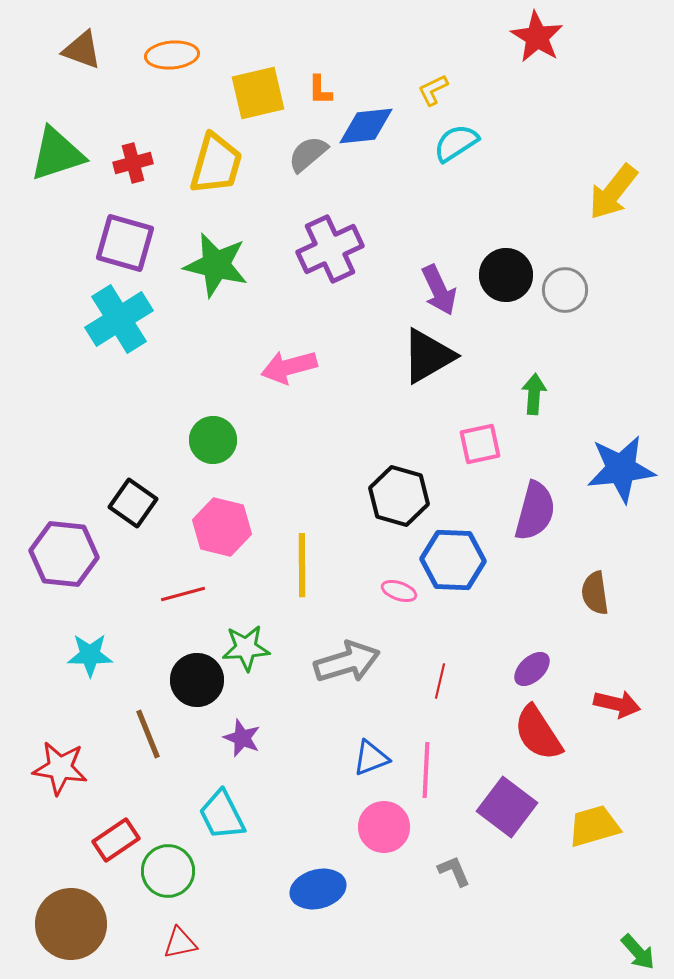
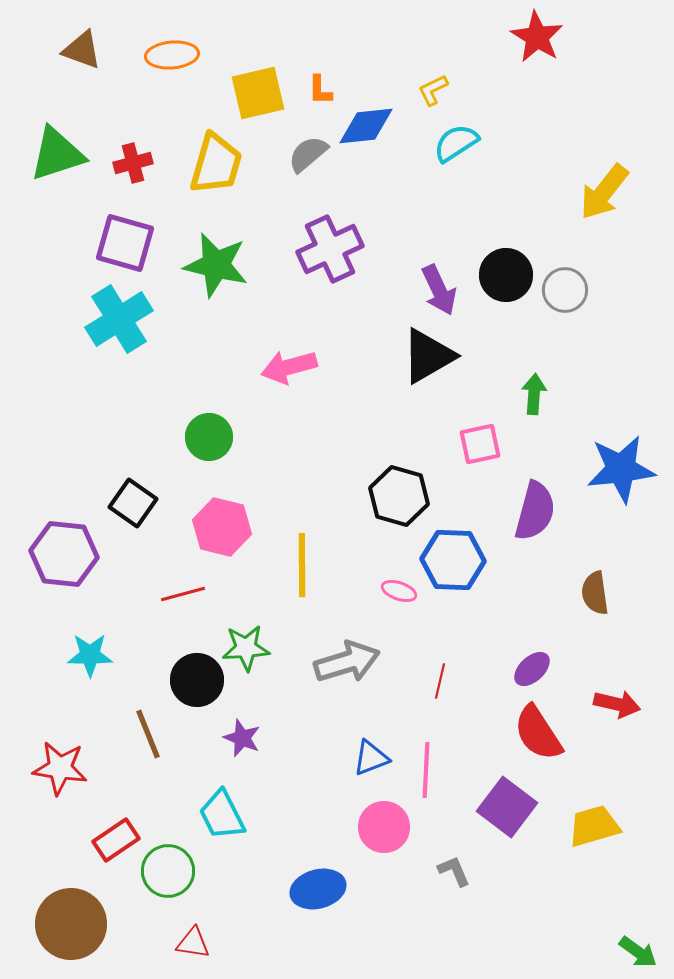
yellow arrow at (613, 192): moved 9 px left
green circle at (213, 440): moved 4 px left, 3 px up
red triangle at (180, 943): moved 13 px right; rotated 21 degrees clockwise
green arrow at (638, 952): rotated 12 degrees counterclockwise
